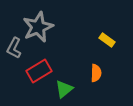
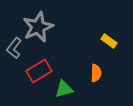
yellow rectangle: moved 2 px right, 1 px down
gray L-shape: rotated 10 degrees clockwise
green triangle: rotated 24 degrees clockwise
